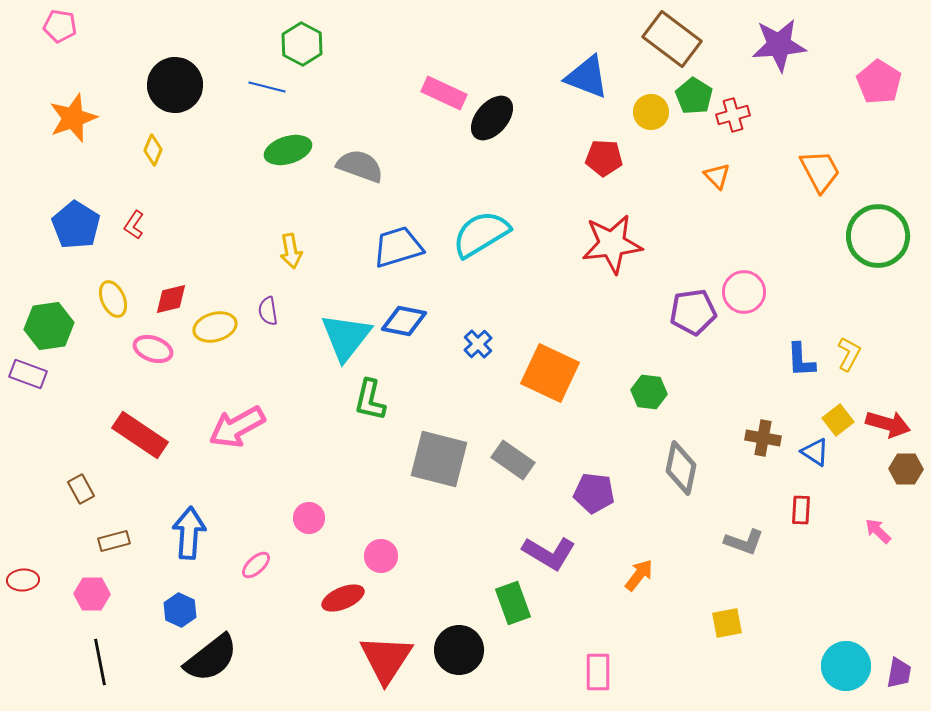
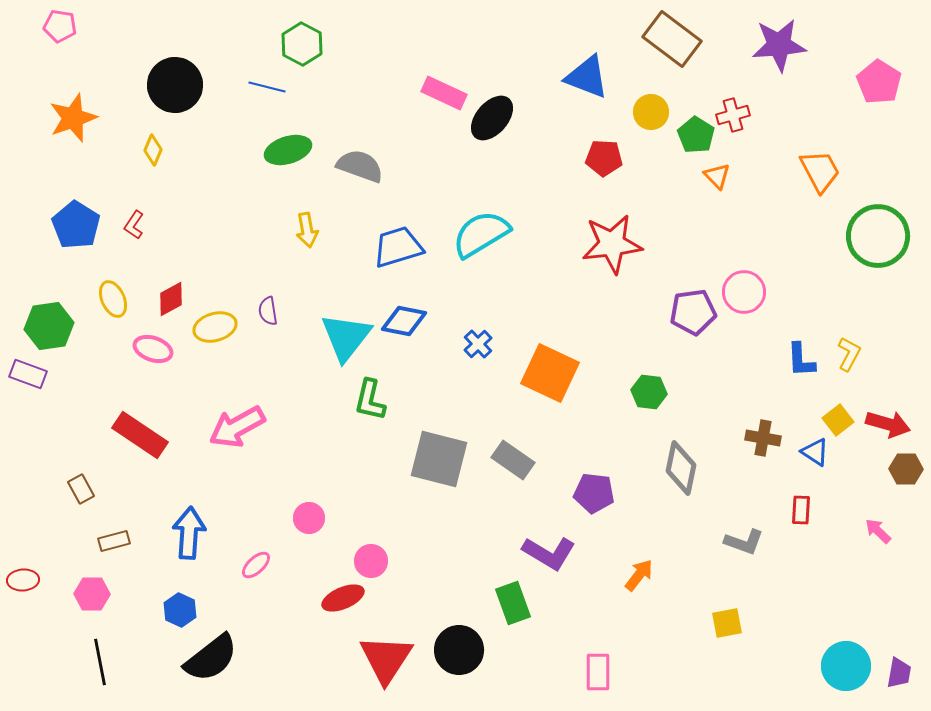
green pentagon at (694, 96): moved 2 px right, 39 px down
yellow arrow at (291, 251): moved 16 px right, 21 px up
red diamond at (171, 299): rotated 15 degrees counterclockwise
pink circle at (381, 556): moved 10 px left, 5 px down
